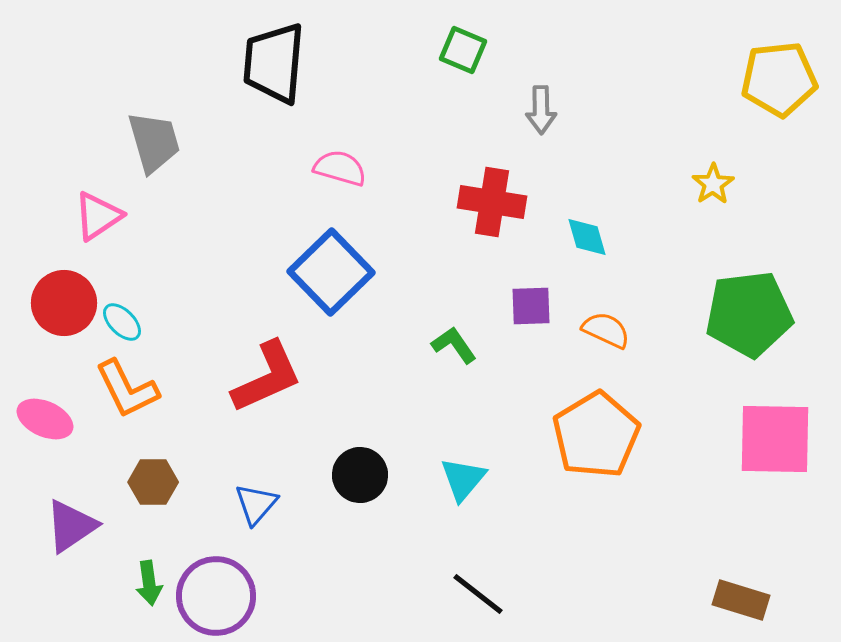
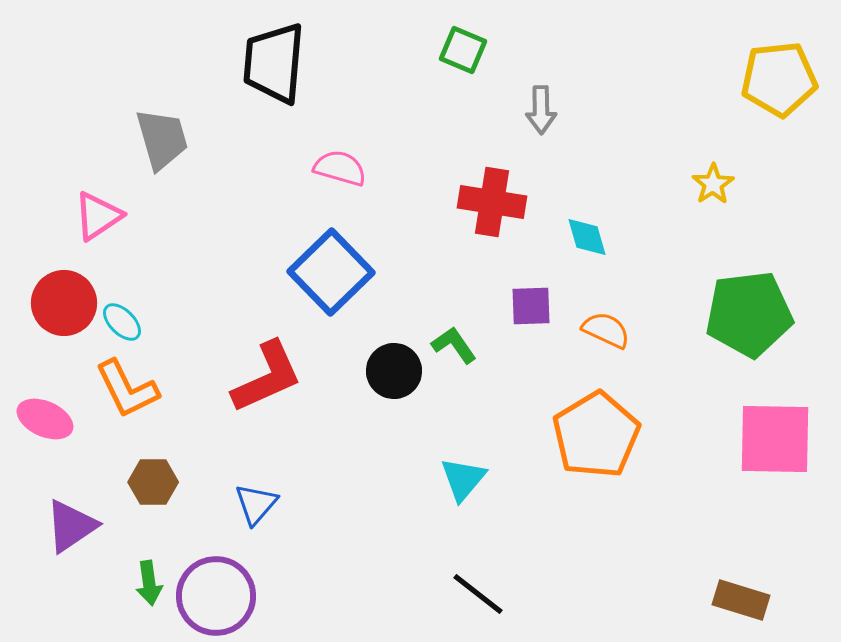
gray trapezoid: moved 8 px right, 3 px up
black circle: moved 34 px right, 104 px up
